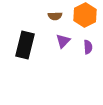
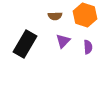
orange hexagon: rotated 15 degrees counterclockwise
black rectangle: moved 1 px up; rotated 16 degrees clockwise
